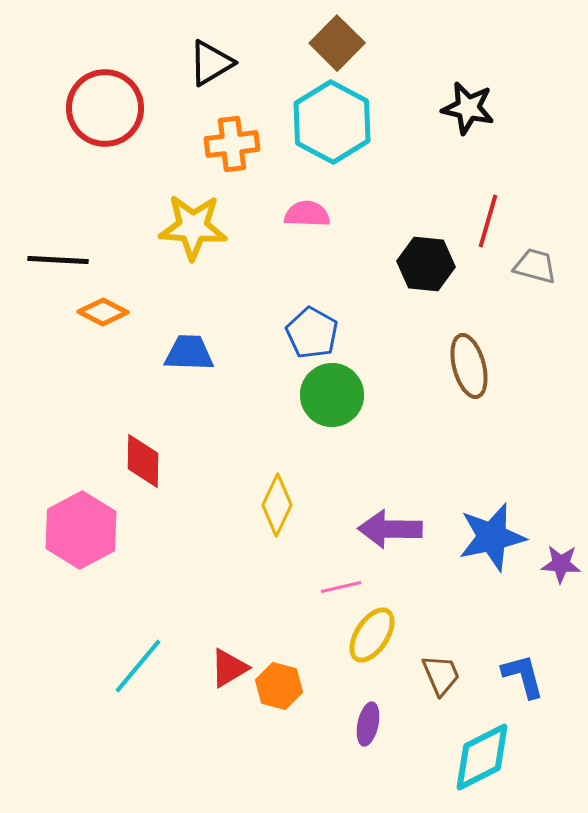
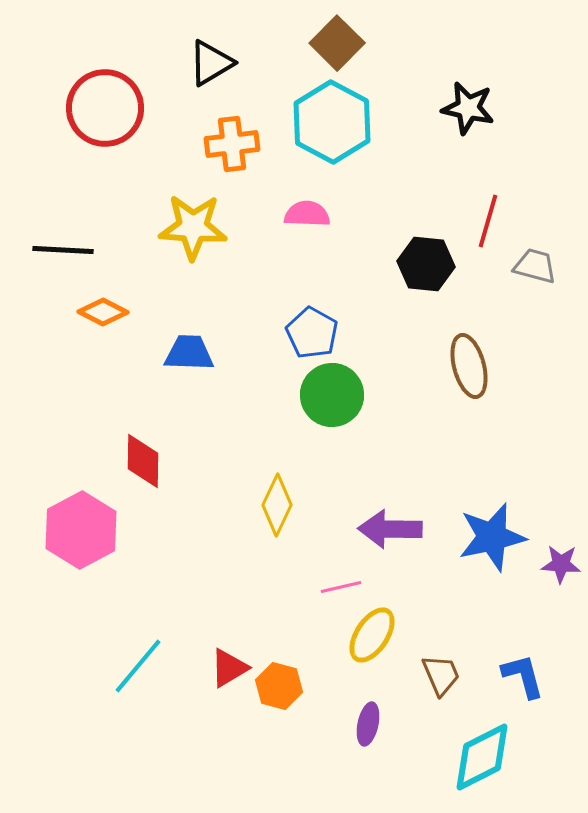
black line: moved 5 px right, 10 px up
